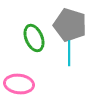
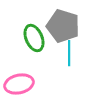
gray pentagon: moved 7 px left, 1 px down
pink ellipse: rotated 20 degrees counterclockwise
